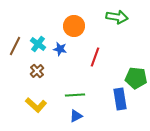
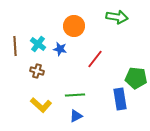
brown line: rotated 30 degrees counterclockwise
red line: moved 2 px down; rotated 18 degrees clockwise
brown cross: rotated 32 degrees counterclockwise
yellow L-shape: moved 5 px right
